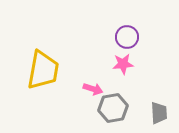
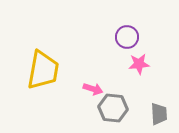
pink star: moved 16 px right
gray hexagon: rotated 16 degrees clockwise
gray trapezoid: moved 1 px down
